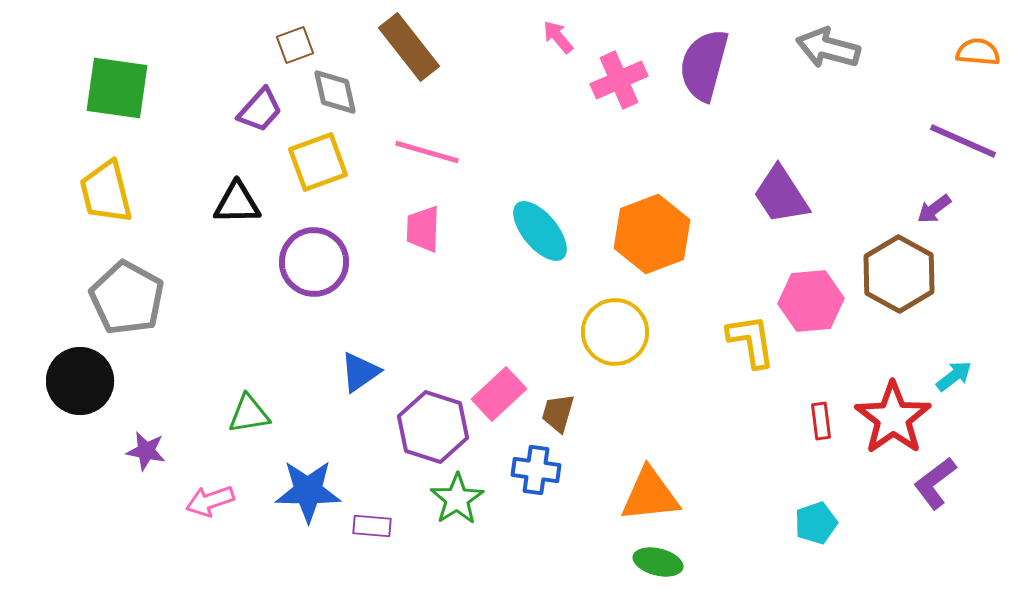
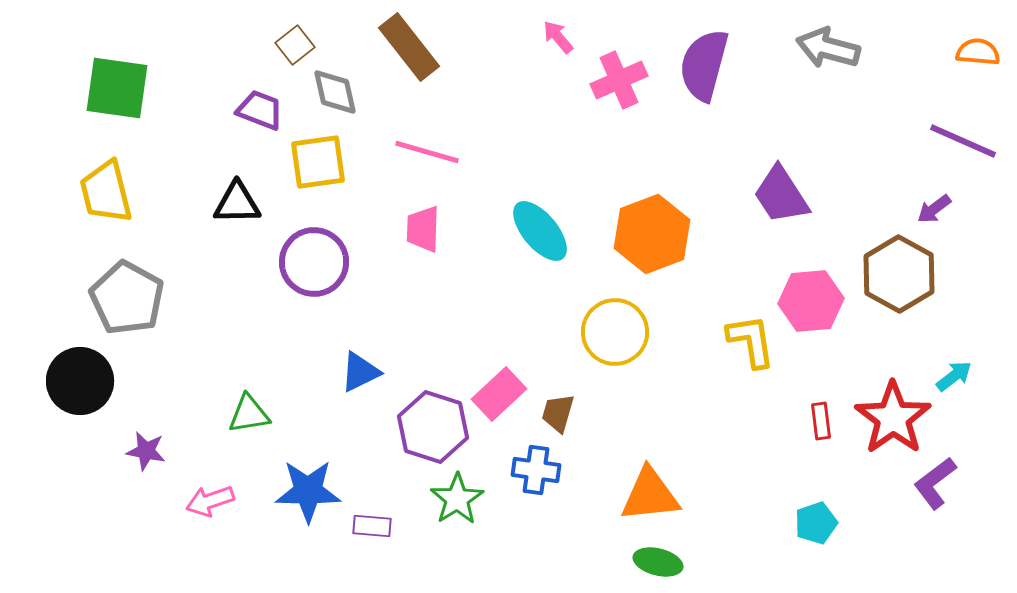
brown square at (295, 45): rotated 18 degrees counterclockwise
purple trapezoid at (260, 110): rotated 111 degrees counterclockwise
yellow square at (318, 162): rotated 12 degrees clockwise
blue triangle at (360, 372): rotated 9 degrees clockwise
